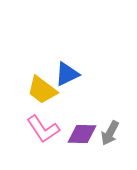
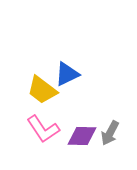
purple diamond: moved 2 px down
